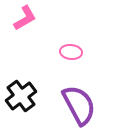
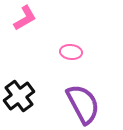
black cross: moved 2 px left
purple semicircle: moved 4 px right, 1 px up
